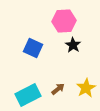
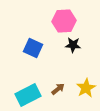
black star: rotated 28 degrees counterclockwise
